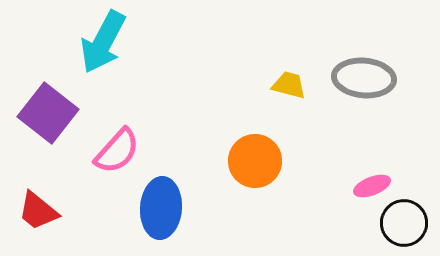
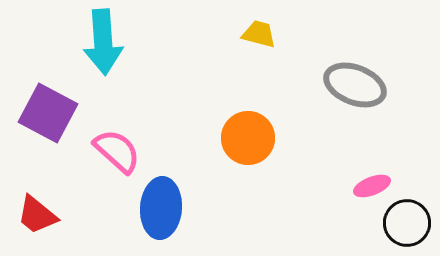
cyan arrow: rotated 32 degrees counterclockwise
gray ellipse: moved 9 px left, 7 px down; rotated 16 degrees clockwise
yellow trapezoid: moved 30 px left, 51 px up
purple square: rotated 10 degrees counterclockwise
pink semicircle: rotated 90 degrees counterclockwise
orange circle: moved 7 px left, 23 px up
red trapezoid: moved 1 px left, 4 px down
black circle: moved 3 px right
